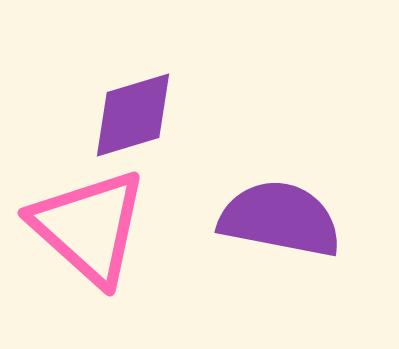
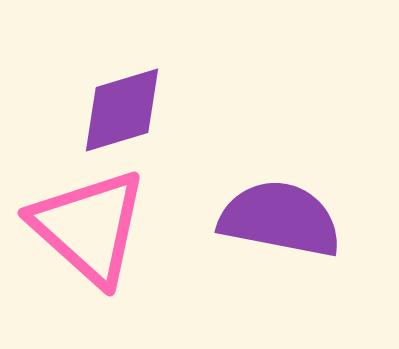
purple diamond: moved 11 px left, 5 px up
